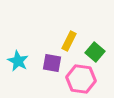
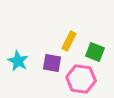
green square: rotated 18 degrees counterclockwise
